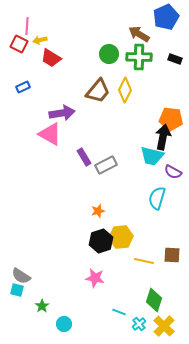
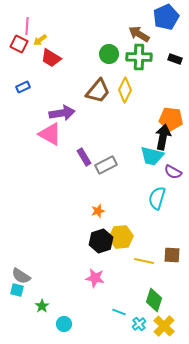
yellow arrow: rotated 24 degrees counterclockwise
